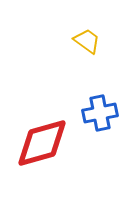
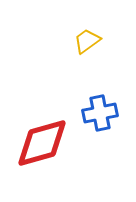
yellow trapezoid: rotated 72 degrees counterclockwise
